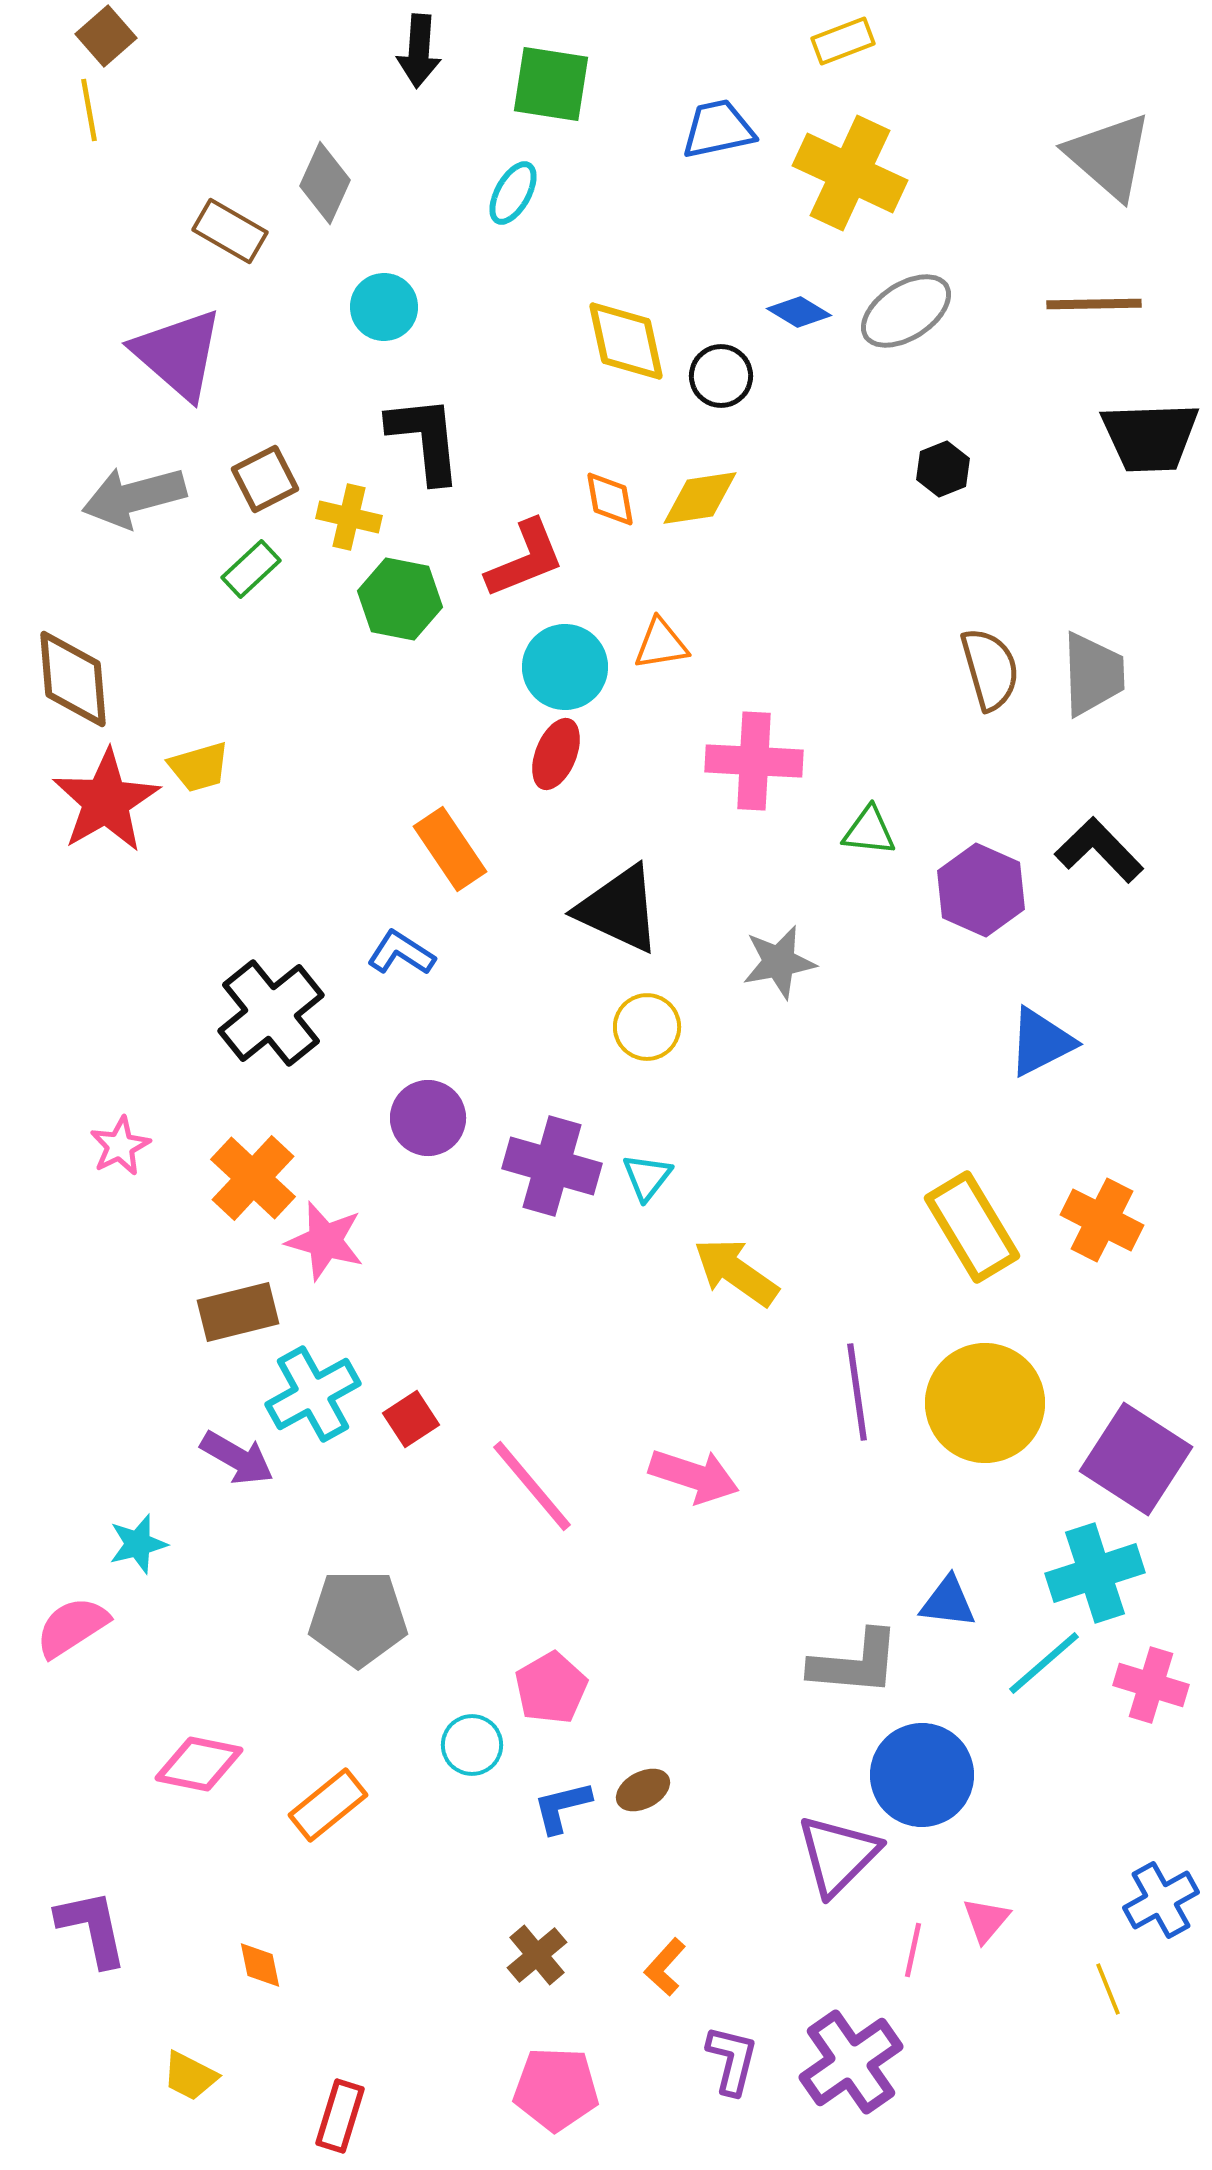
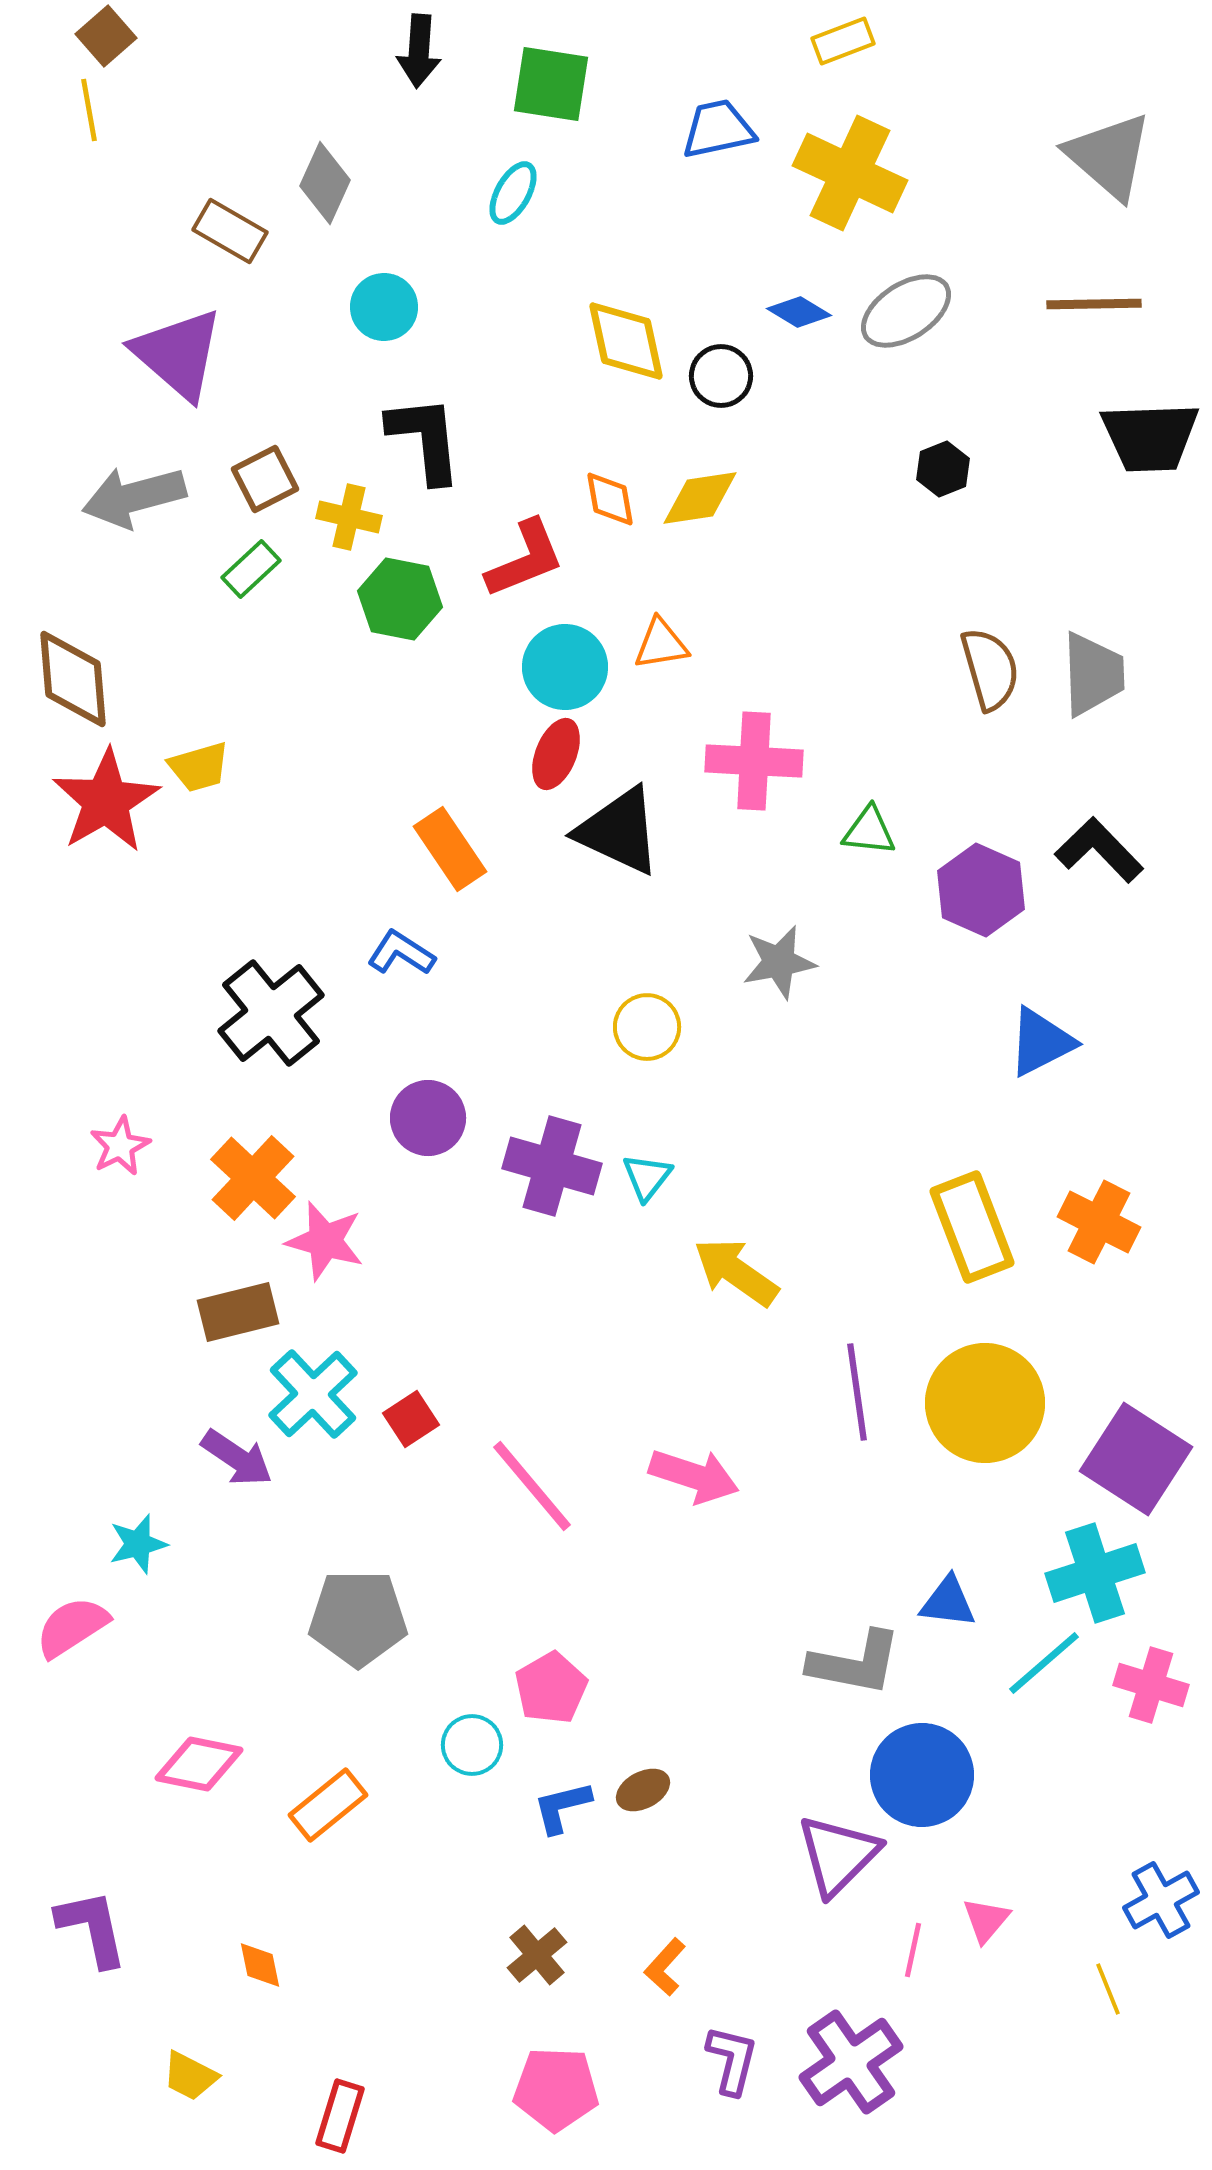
black triangle at (619, 909): moved 78 px up
orange cross at (1102, 1220): moved 3 px left, 2 px down
yellow rectangle at (972, 1227): rotated 10 degrees clockwise
cyan cross at (313, 1394): rotated 14 degrees counterclockwise
purple arrow at (237, 1458): rotated 4 degrees clockwise
gray L-shape at (855, 1663): rotated 6 degrees clockwise
